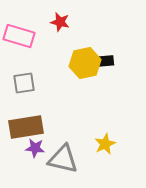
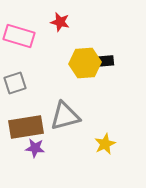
yellow hexagon: rotated 8 degrees clockwise
gray square: moved 9 px left; rotated 10 degrees counterclockwise
gray triangle: moved 2 px right, 43 px up; rotated 28 degrees counterclockwise
